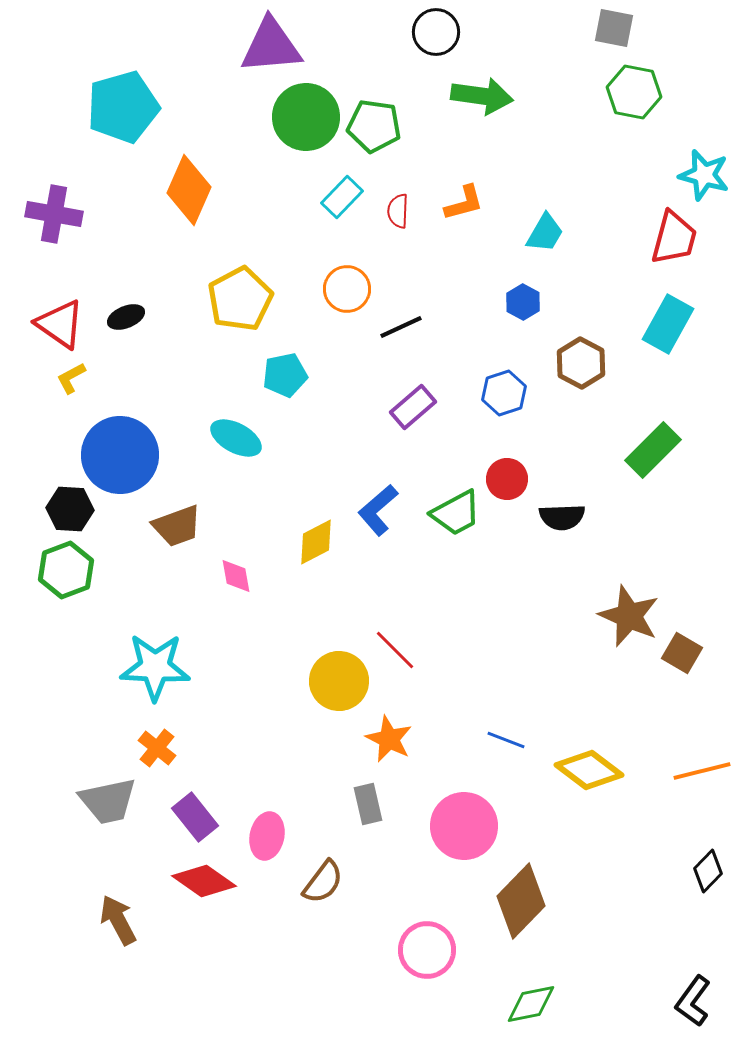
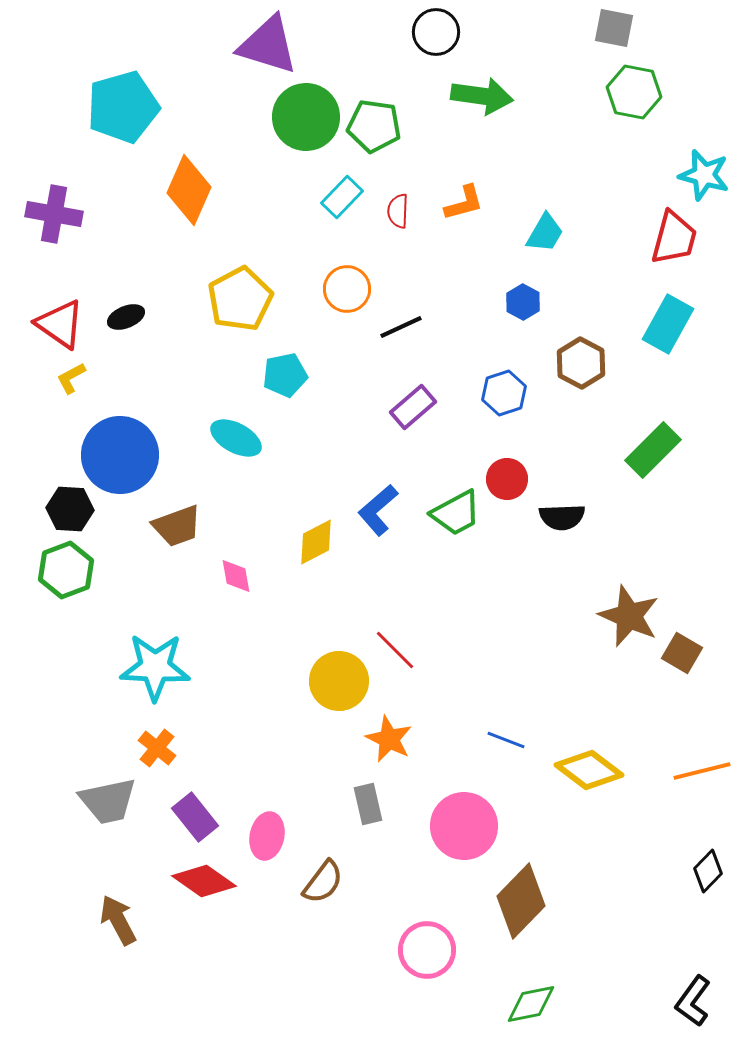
purple triangle at (271, 46): moved 3 px left, 1 px up; rotated 22 degrees clockwise
